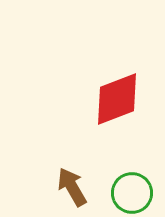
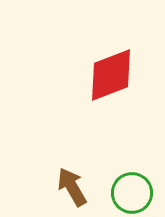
red diamond: moved 6 px left, 24 px up
